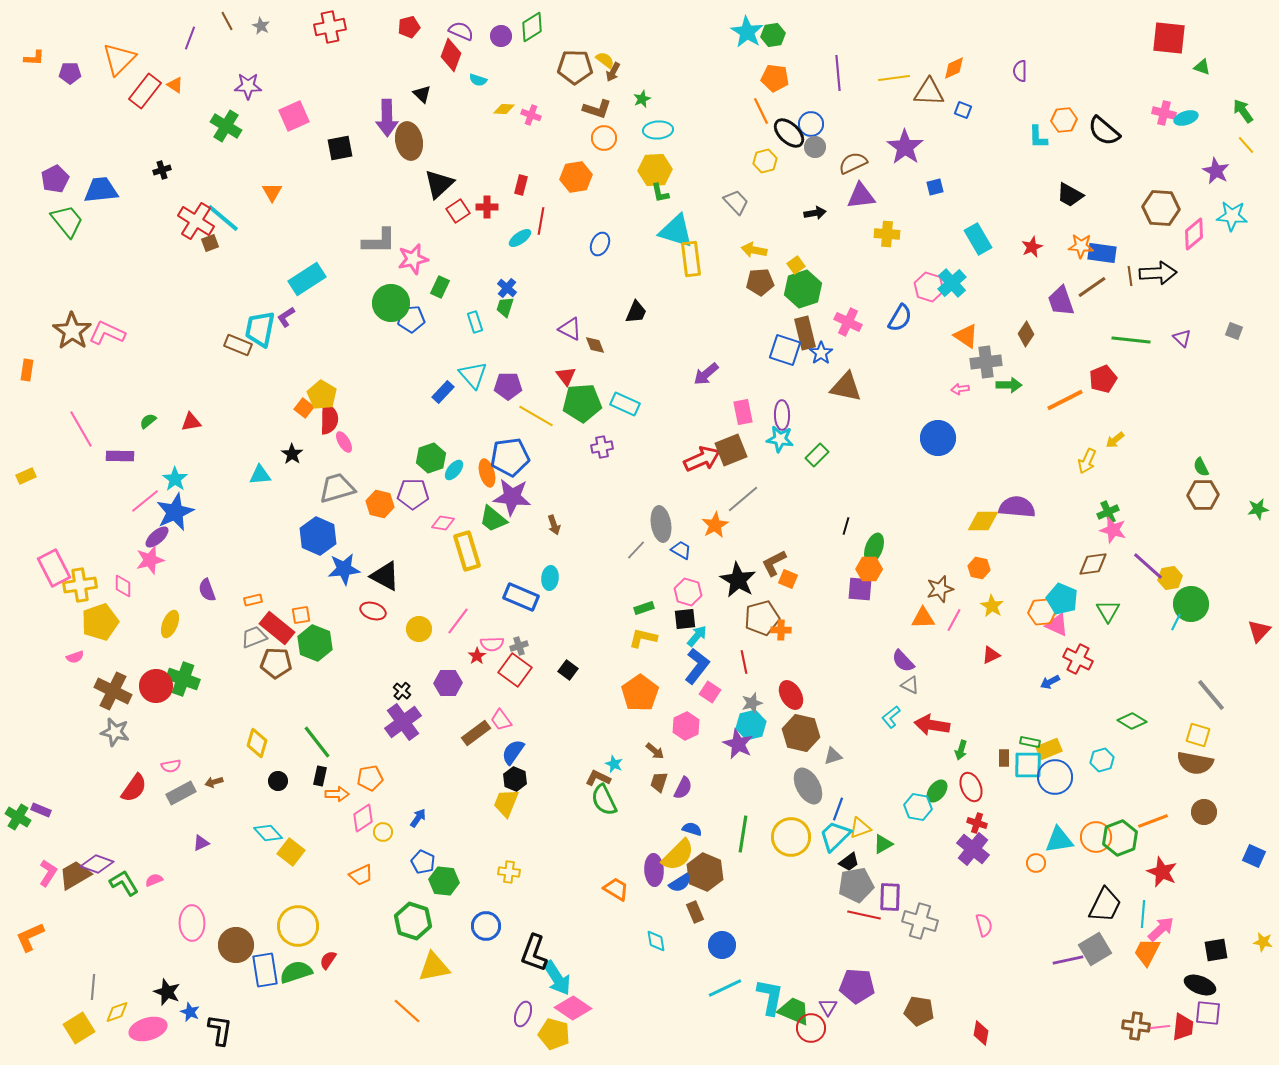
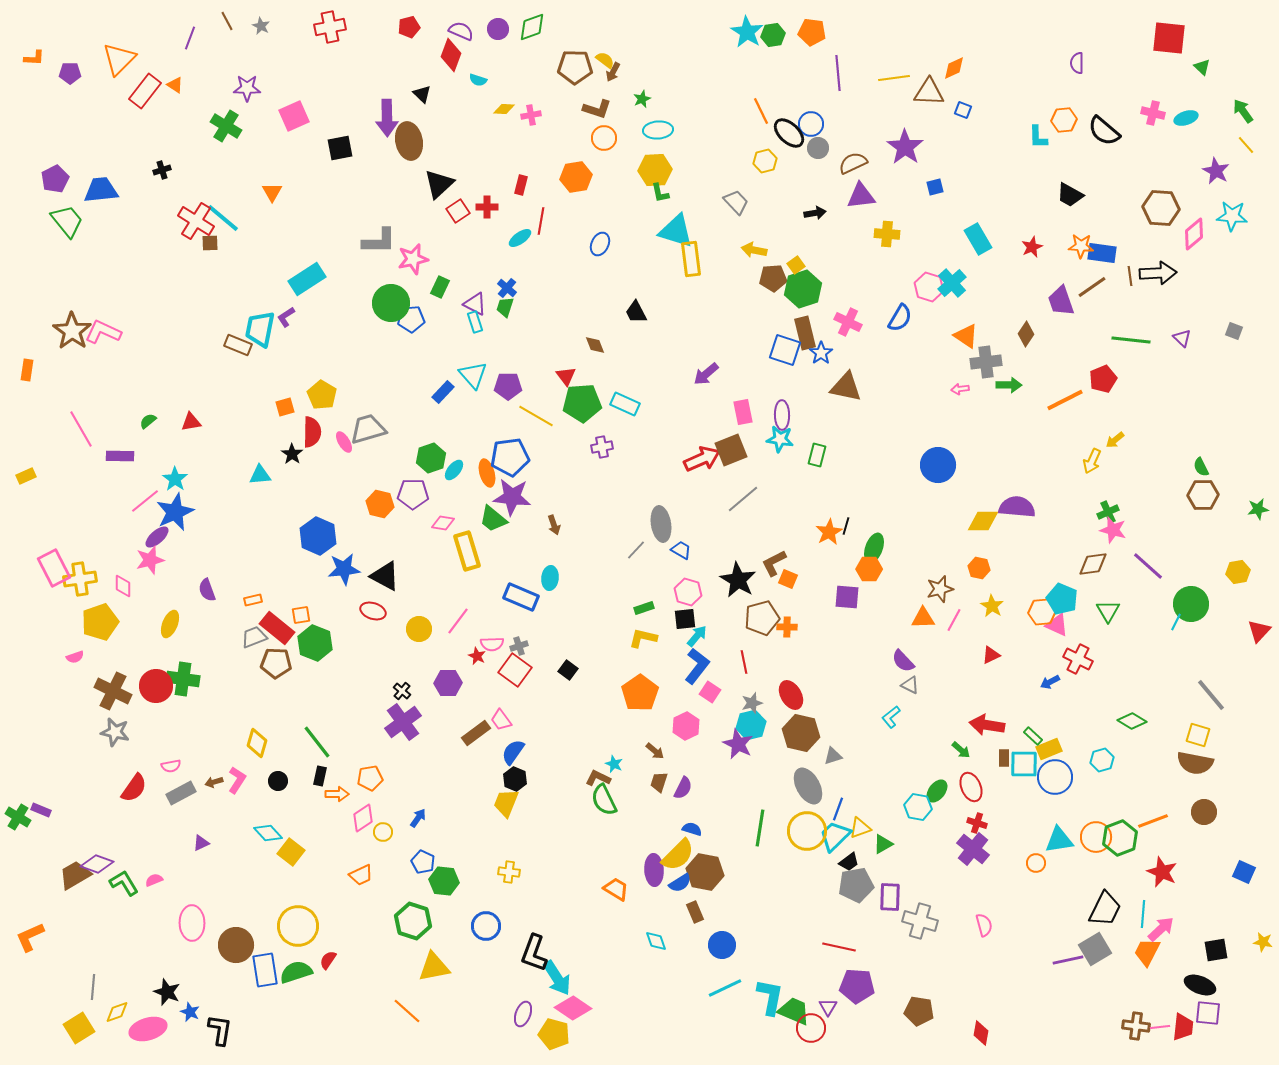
green diamond at (532, 27): rotated 12 degrees clockwise
purple circle at (501, 36): moved 3 px left, 7 px up
green triangle at (1202, 67): rotated 24 degrees clockwise
purple semicircle at (1020, 71): moved 57 px right, 8 px up
orange pentagon at (775, 78): moved 37 px right, 46 px up
purple star at (248, 86): moved 1 px left, 2 px down
pink cross at (1164, 113): moved 11 px left
pink cross at (531, 115): rotated 30 degrees counterclockwise
gray circle at (815, 147): moved 3 px right, 1 px down
brown square at (210, 243): rotated 18 degrees clockwise
brown pentagon at (760, 282): moved 13 px right, 4 px up
black trapezoid at (636, 312): rotated 130 degrees clockwise
purple triangle at (570, 329): moved 95 px left, 25 px up
pink L-shape at (107, 333): moved 4 px left, 1 px up
orange square at (304, 408): moved 19 px left, 1 px up; rotated 36 degrees clockwise
red semicircle at (329, 419): moved 17 px left, 13 px down
blue circle at (938, 438): moved 27 px down
green rectangle at (817, 455): rotated 30 degrees counterclockwise
yellow arrow at (1087, 461): moved 5 px right
gray trapezoid at (337, 488): moved 31 px right, 59 px up
orange star at (715, 525): moved 114 px right, 7 px down
yellow hexagon at (1170, 578): moved 68 px right, 6 px up
yellow cross at (80, 585): moved 6 px up
purple square at (860, 589): moved 13 px left, 8 px down
orange cross at (781, 630): moved 6 px right, 3 px up
red star at (477, 656): rotated 12 degrees counterclockwise
green cross at (183, 679): rotated 12 degrees counterclockwise
red arrow at (932, 725): moved 55 px right
green rectangle at (1030, 742): moved 3 px right, 6 px up; rotated 30 degrees clockwise
green arrow at (961, 750): rotated 66 degrees counterclockwise
cyan square at (1028, 765): moved 4 px left, 1 px up
green line at (743, 834): moved 17 px right, 6 px up
yellow circle at (791, 837): moved 16 px right, 6 px up
blue square at (1254, 856): moved 10 px left, 16 px down
brown hexagon at (705, 872): rotated 12 degrees counterclockwise
pink L-shape at (48, 873): moved 189 px right, 93 px up
black trapezoid at (1105, 905): moved 4 px down
red line at (864, 915): moved 25 px left, 32 px down
cyan diamond at (656, 941): rotated 10 degrees counterclockwise
